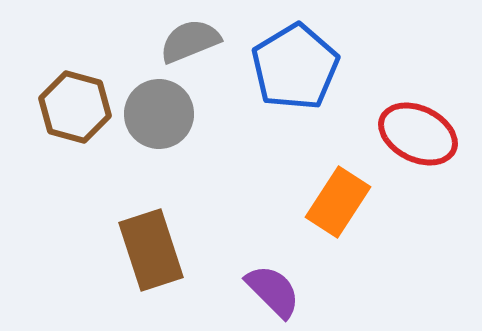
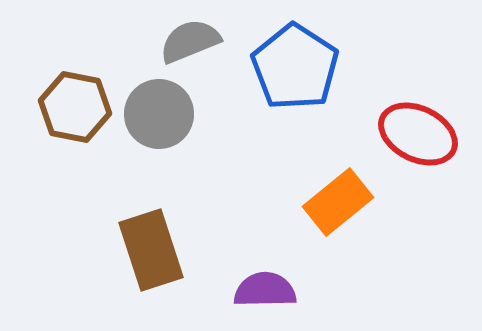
blue pentagon: rotated 8 degrees counterclockwise
brown hexagon: rotated 4 degrees counterclockwise
orange rectangle: rotated 18 degrees clockwise
purple semicircle: moved 8 px left, 1 px up; rotated 46 degrees counterclockwise
